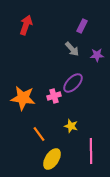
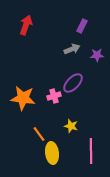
gray arrow: rotated 70 degrees counterclockwise
yellow ellipse: moved 6 px up; rotated 40 degrees counterclockwise
